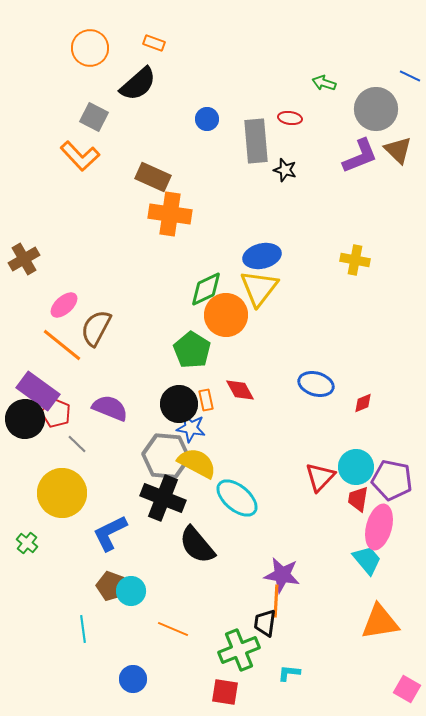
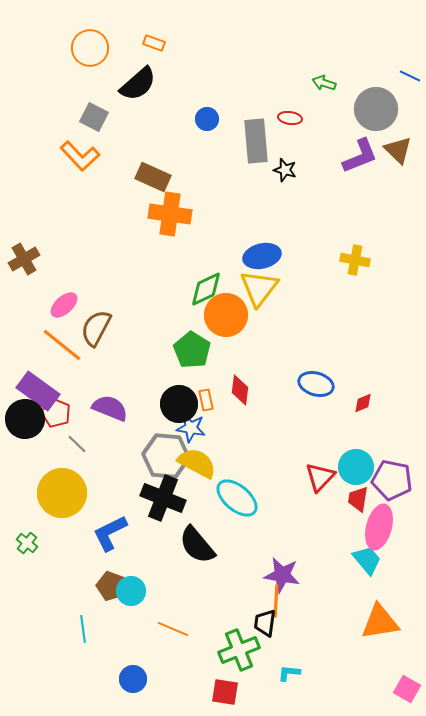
red diamond at (240, 390): rotated 36 degrees clockwise
